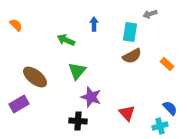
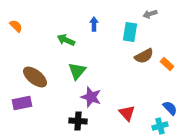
orange semicircle: moved 1 px down
brown semicircle: moved 12 px right
purple rectangle: moved 3 px right, 1 px up; rotated 18 degrees clockwise
